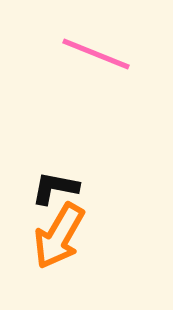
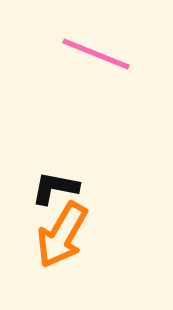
orange arrow: moved 3 px right, 1 px up
